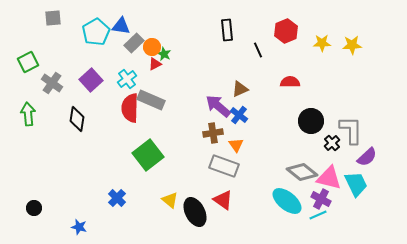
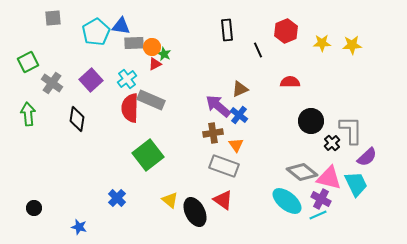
gray rectangle at (134, 43): rotated 42 degrees clockwise
